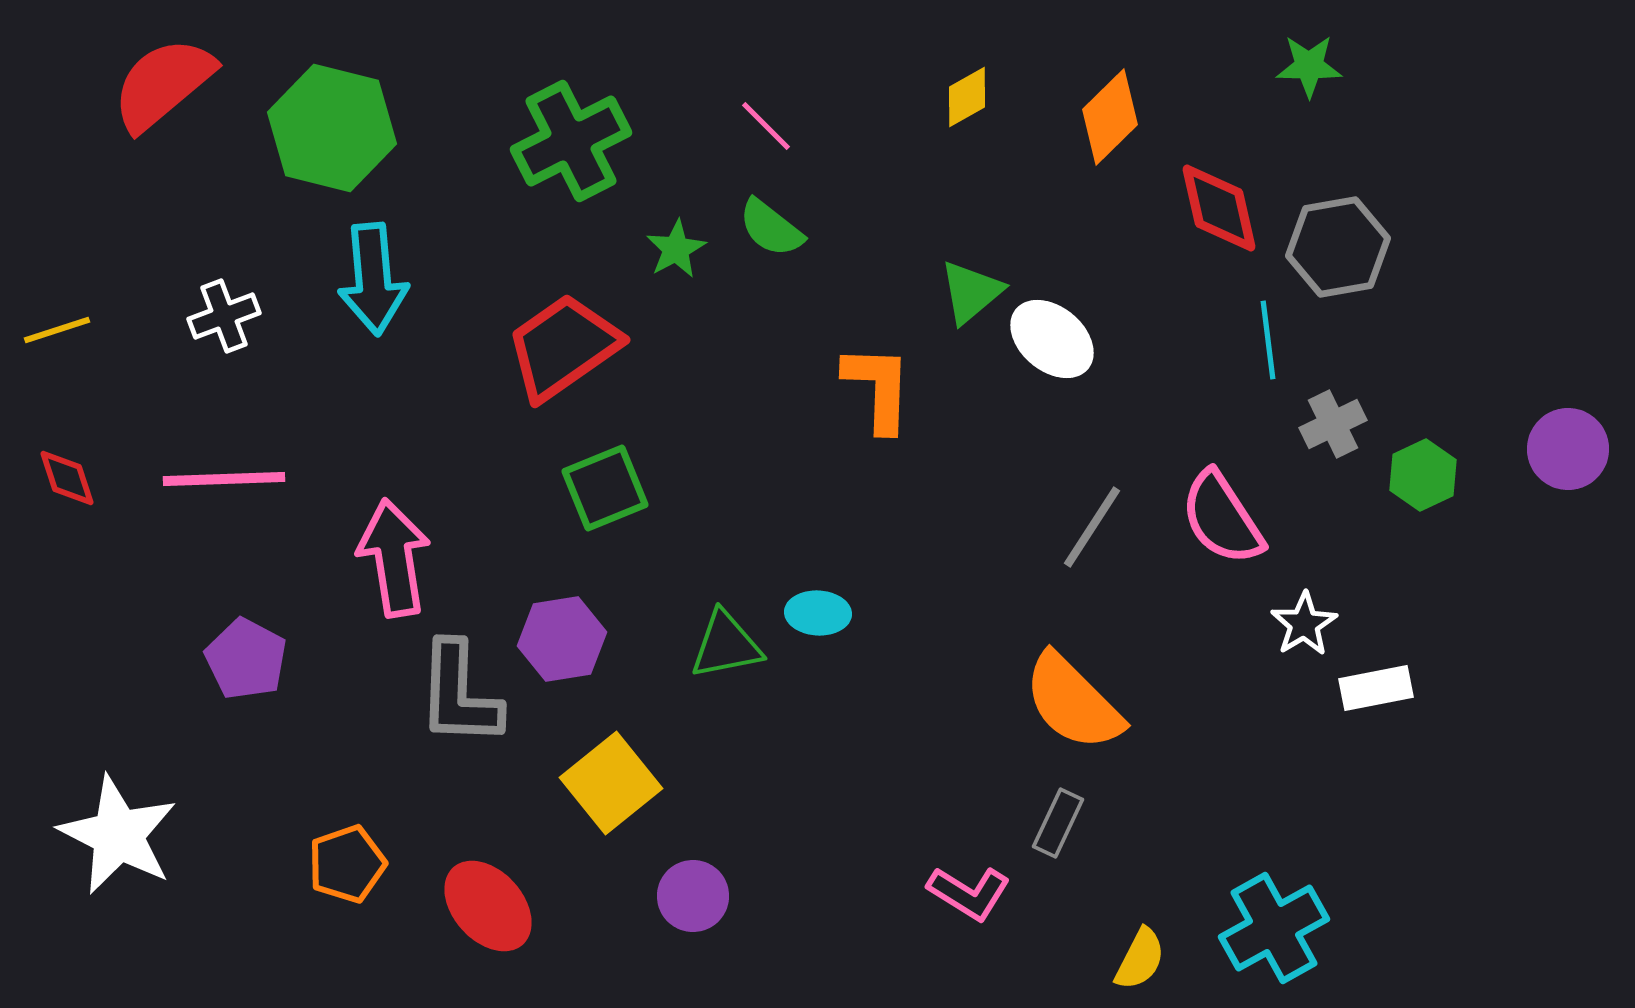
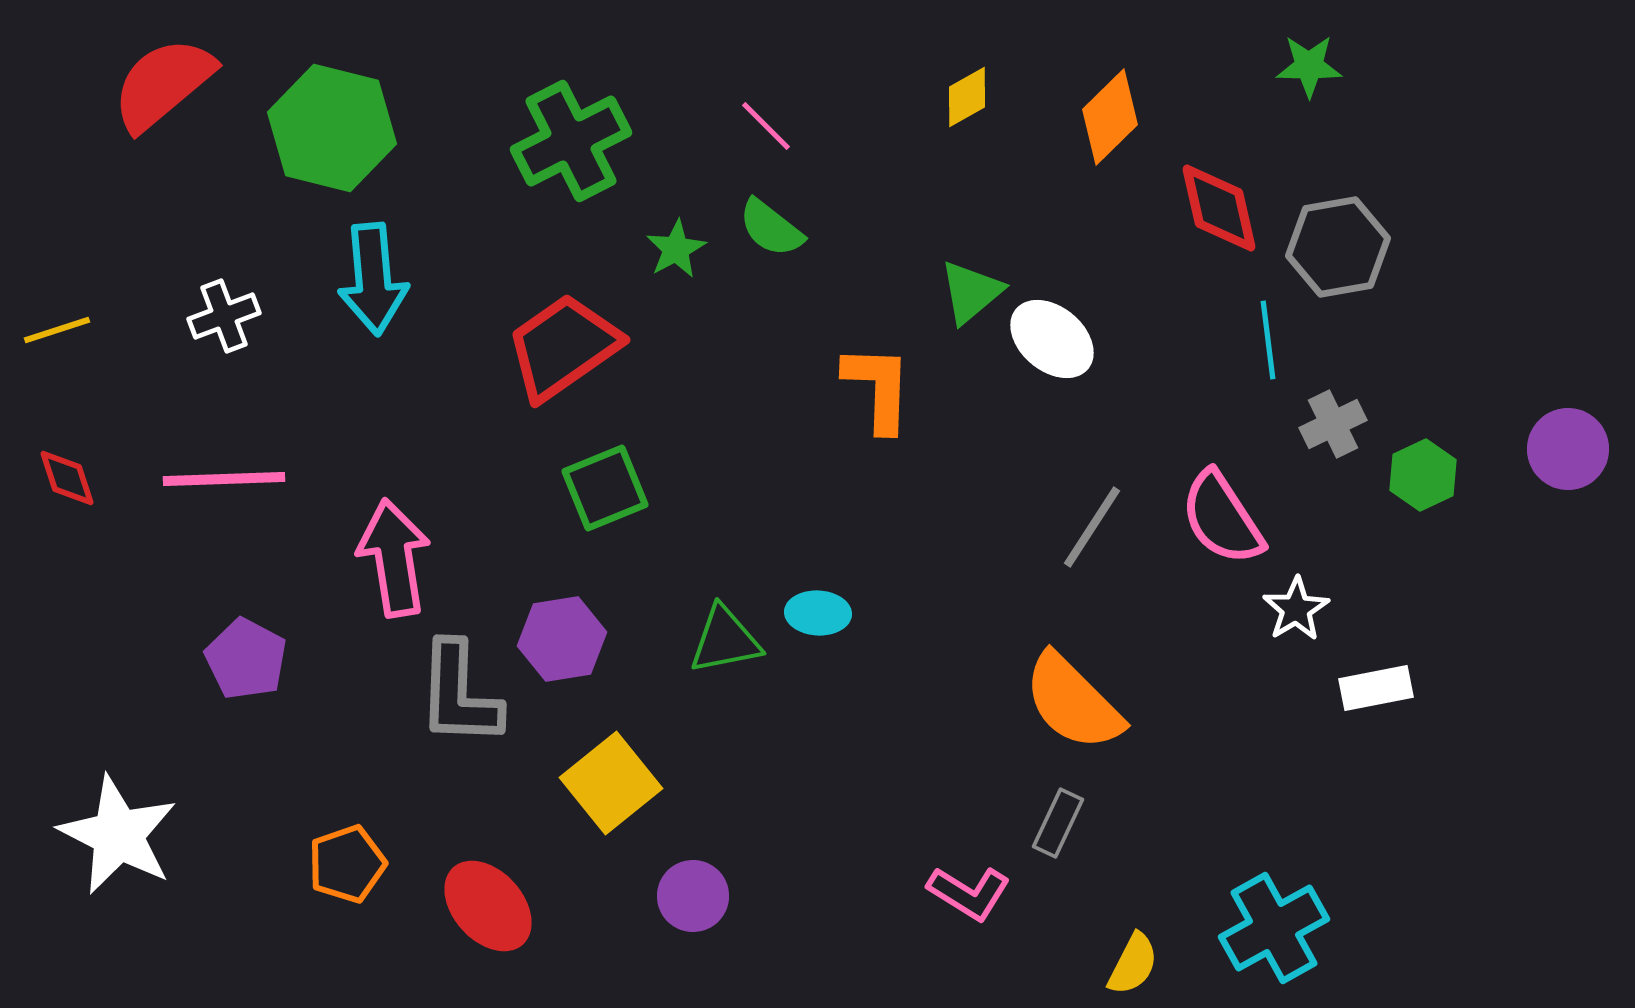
white star at (1304, 624): moved 8 px left, 15 px up
green triangle at (726, 645): moved 1 px left, 5 px up
yellow semicircle at (1140, 959): moved 7 px left, 5 px down
